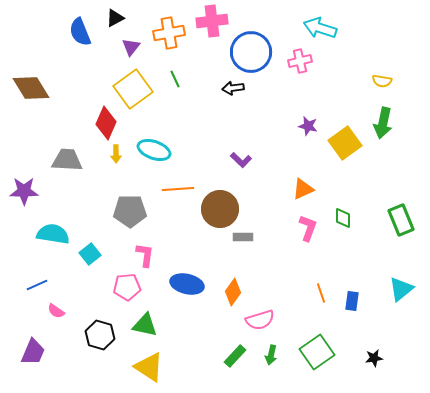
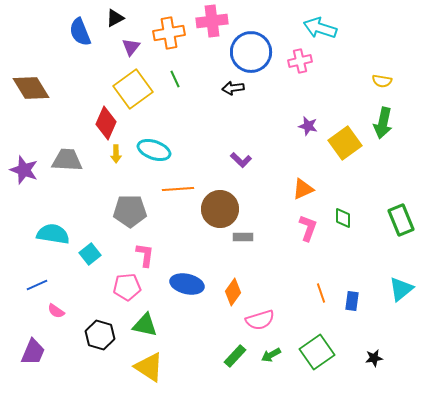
purple star at (24, 191): moved 21 px up; rotated 20 degrees clockwise
green arrow at (271, 355): rotated 48 degrees clockwise
